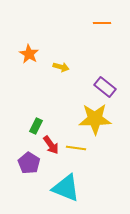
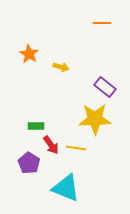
green rectangle: rotated 63 degrees clockwise
